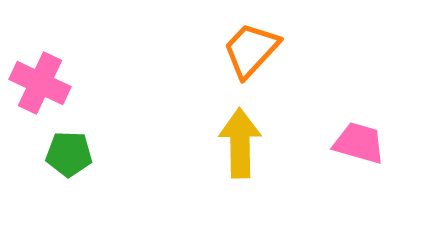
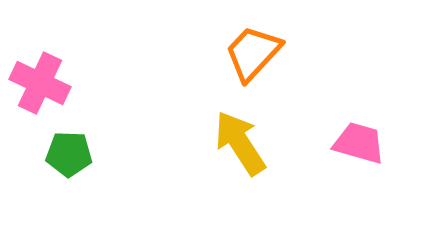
orange trapezoid: moved 2 px right, 3 px down
yellow arrow: rotated 32 degrees counterclockwise
